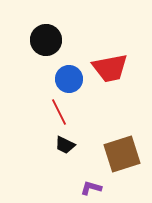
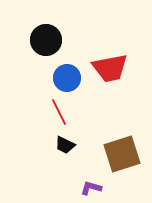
blue circle: moved 2 px left, 1 px up
